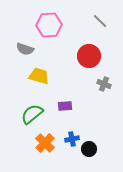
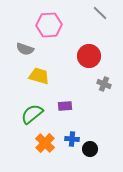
gray line: moved 8 px up
blue cross: rotated 16 degrees clockwise
black circle: moved 1 px right
